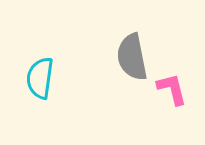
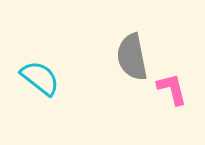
cyan semicircle: rotated 120 degrees clockwise
